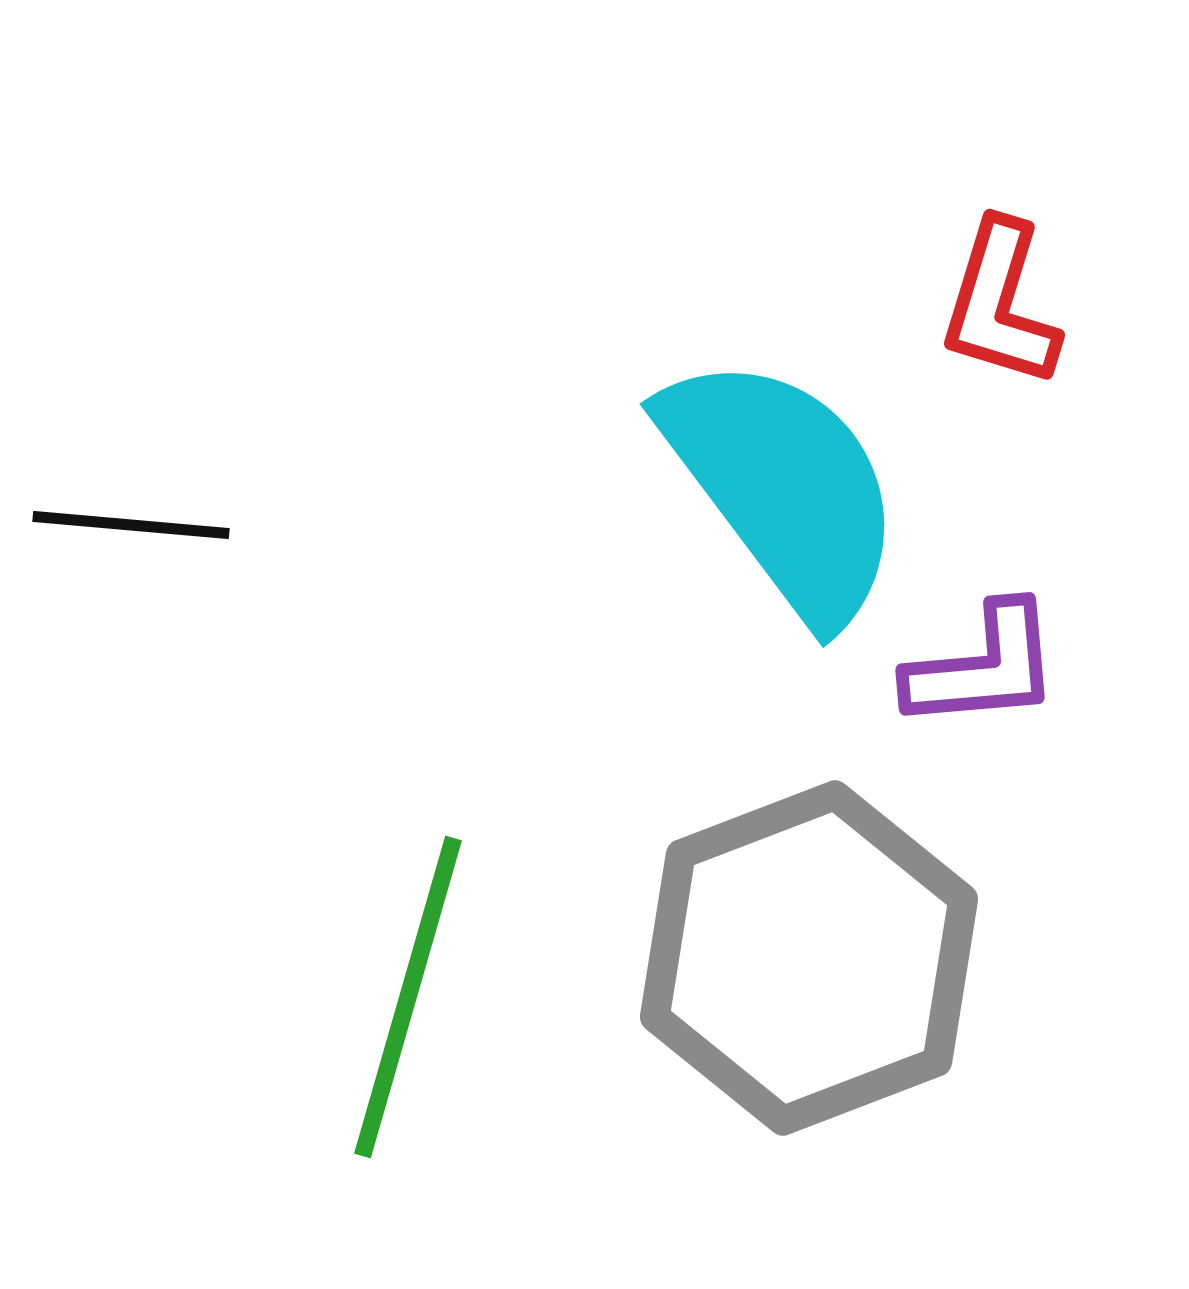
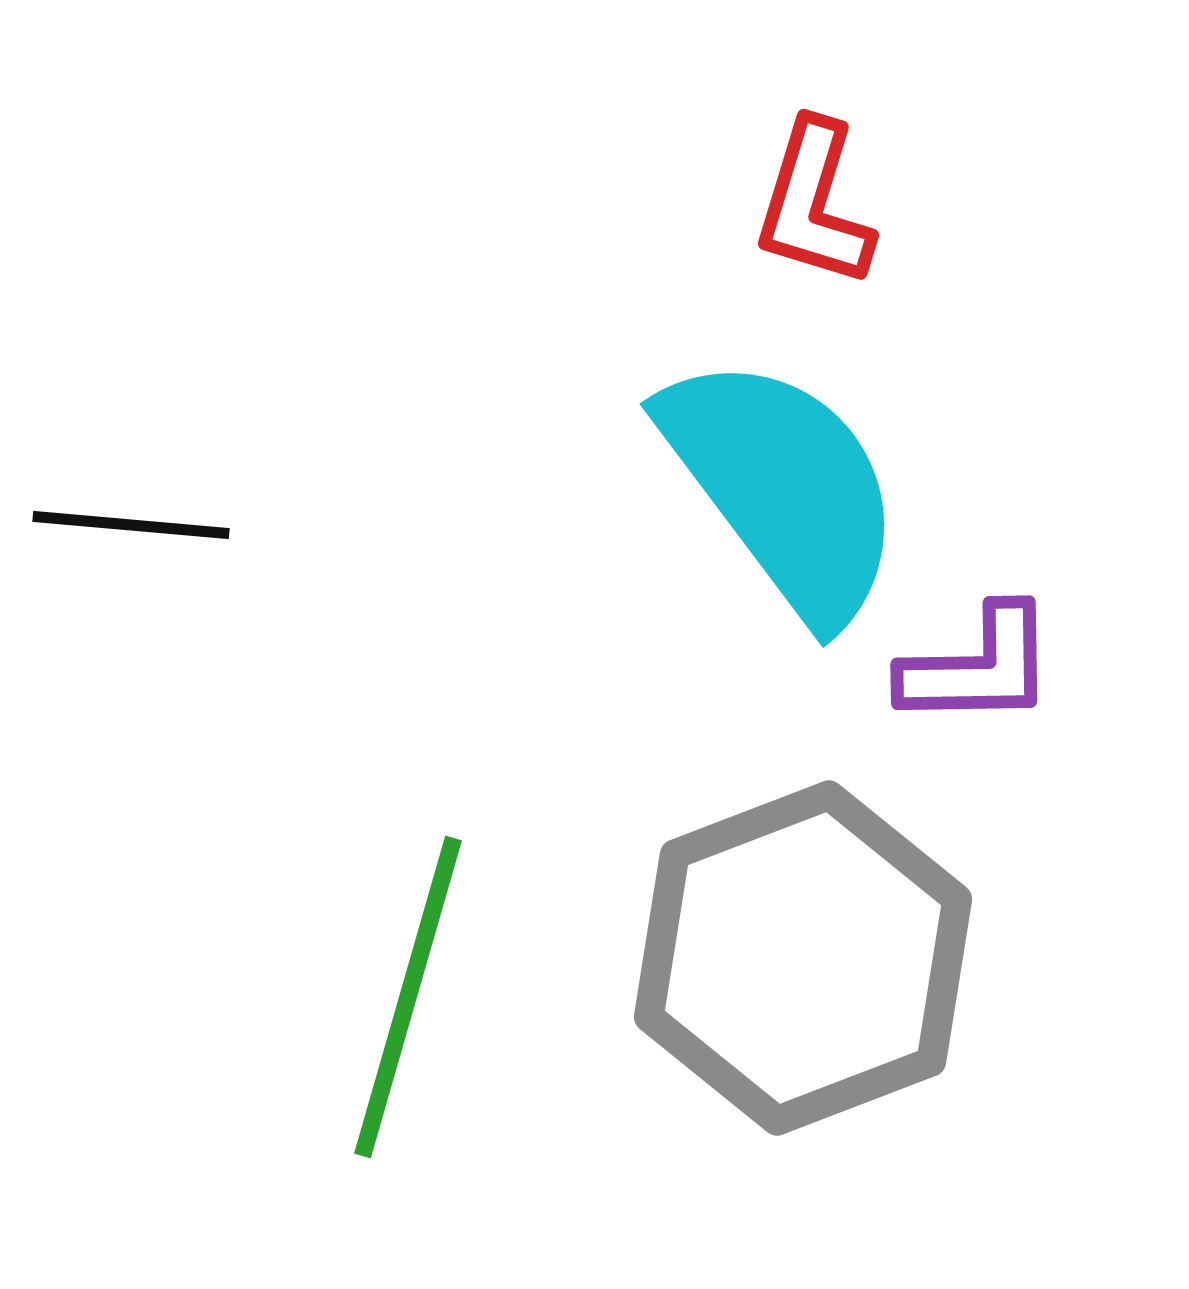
red L-shape: moved 186 px left, 100 px up
purple L-shape: moved 5 px left; rotated 4 degrees clockwise
gray hexagon: moved 6 px left
